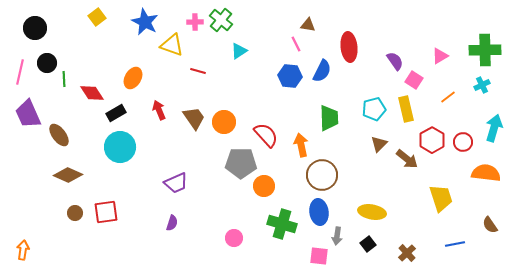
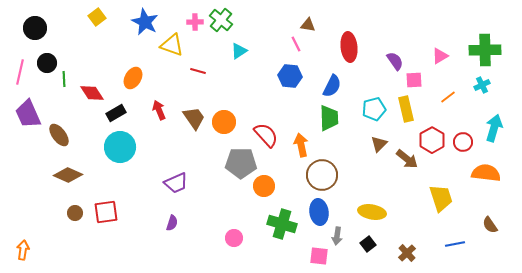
blue semicircle at (322, 71): moved 10 px right, 15 px down
pink square at (414, 80): rotated 36 degrees counterclockwise
